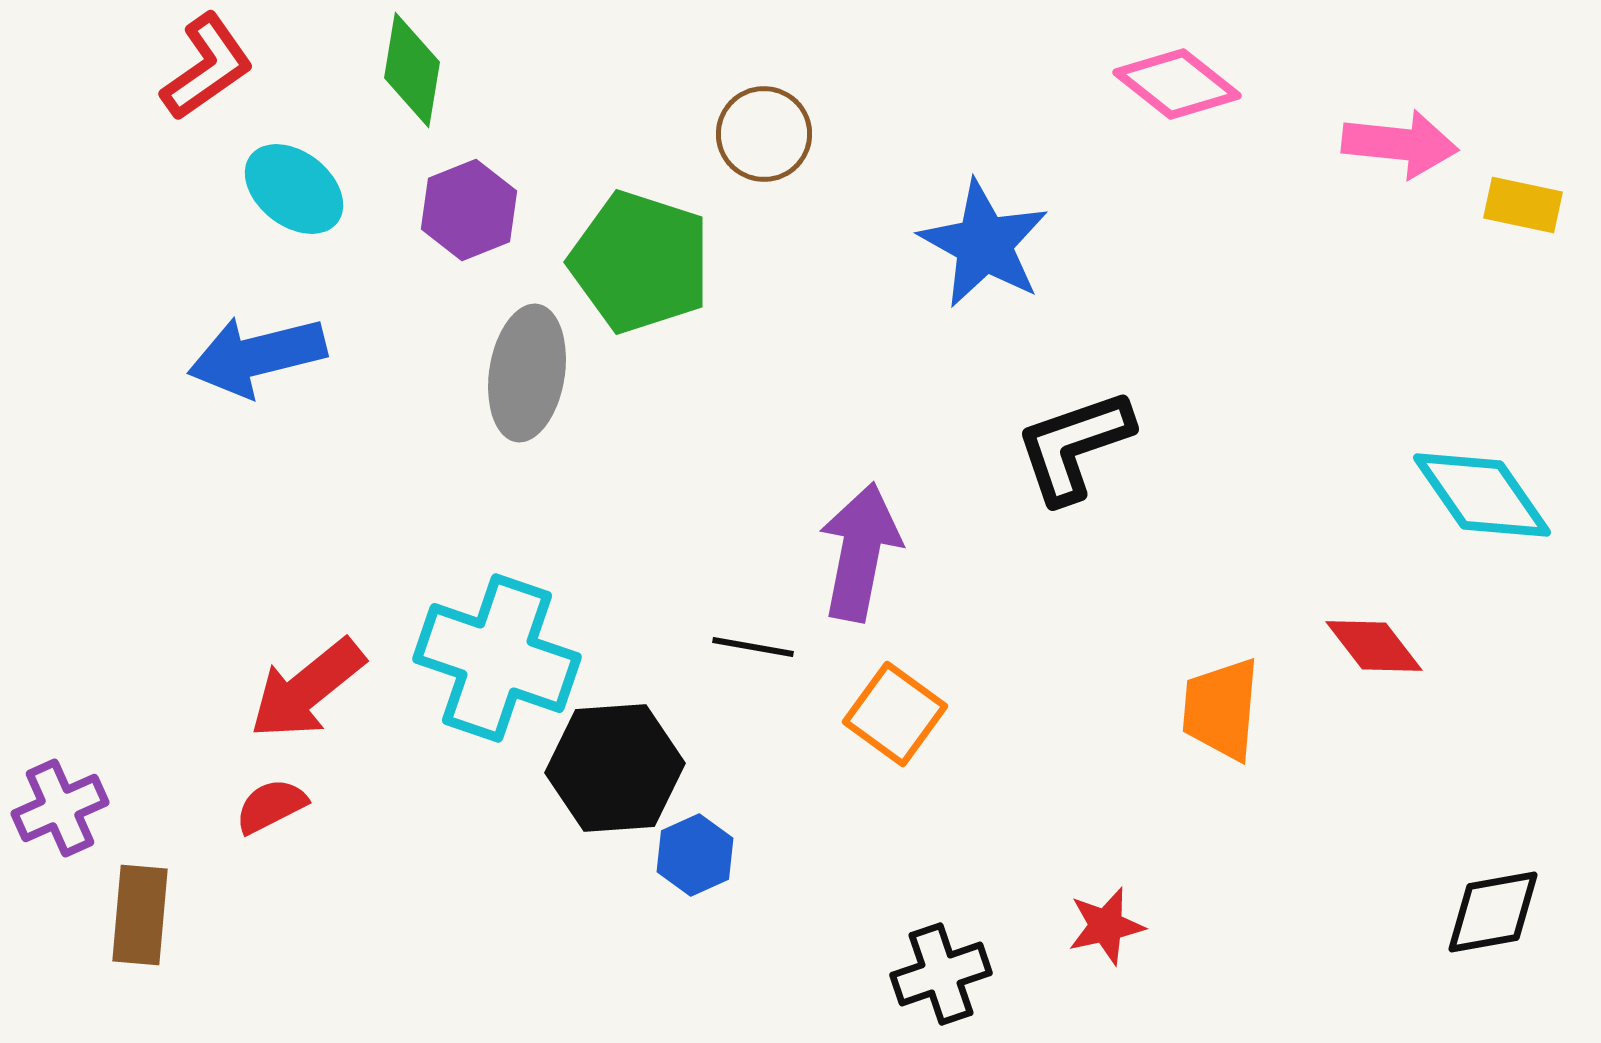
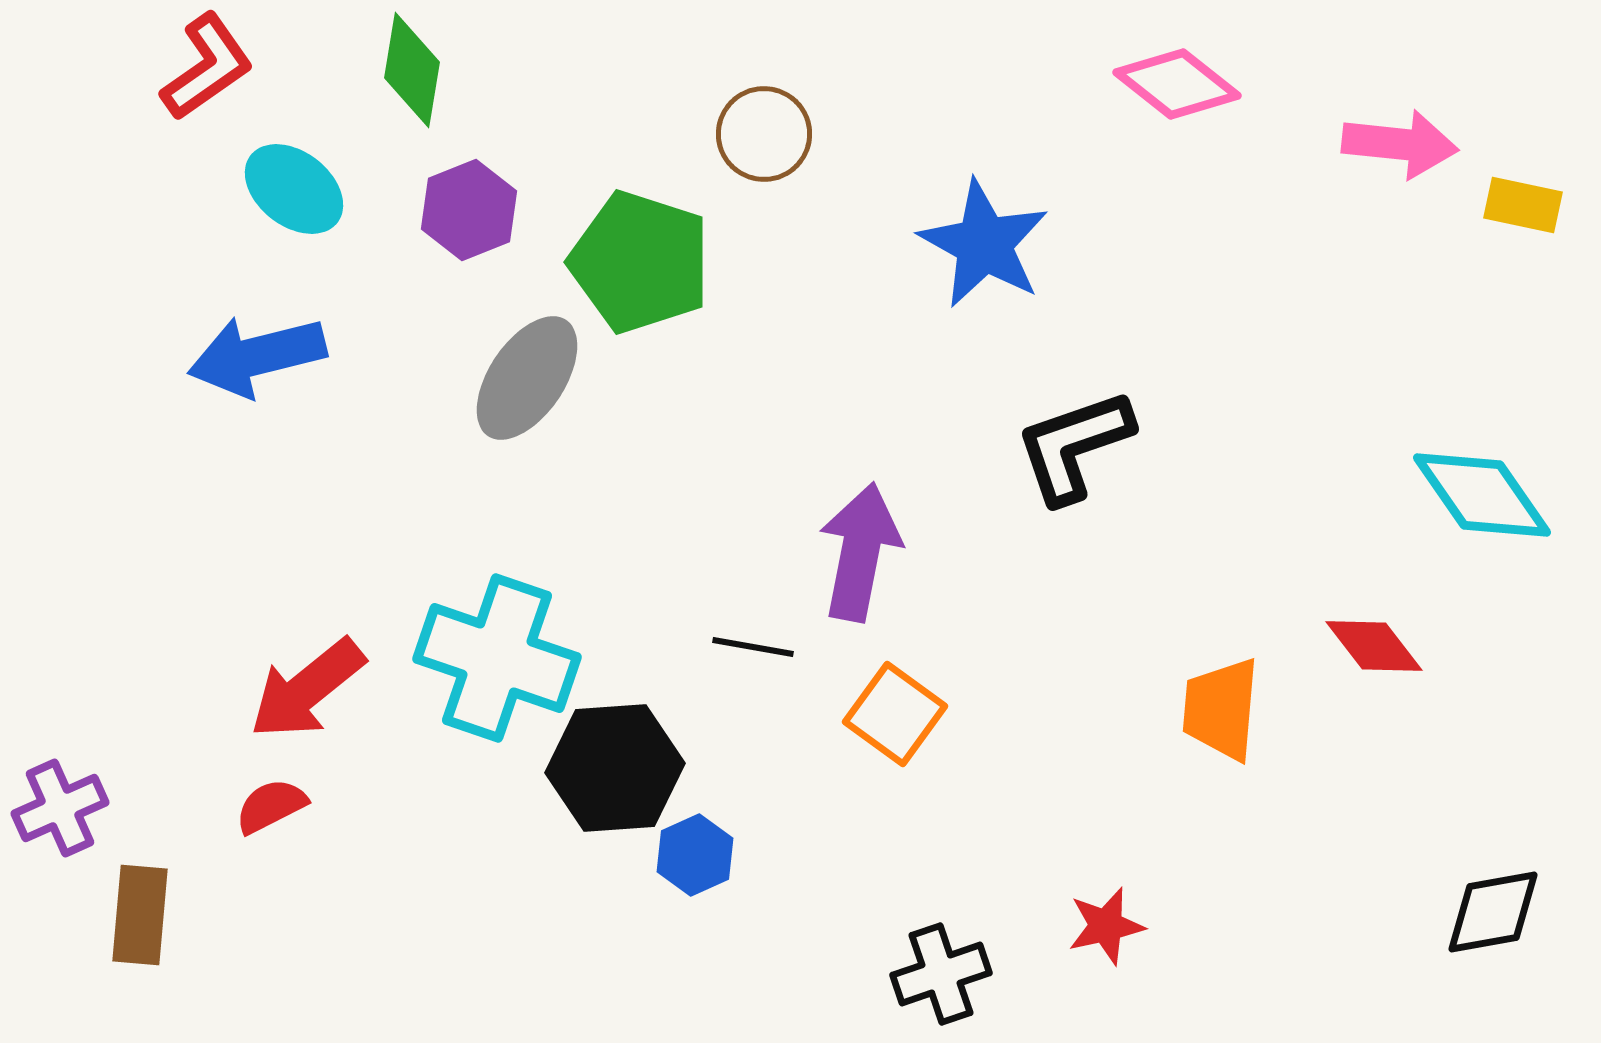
gray ellipse: moved 5 px down; rotated 25 degrees clockwise
